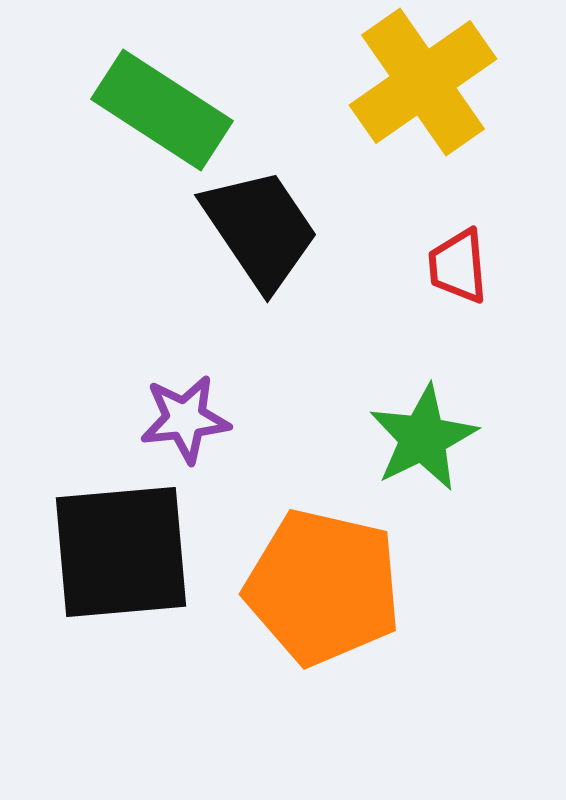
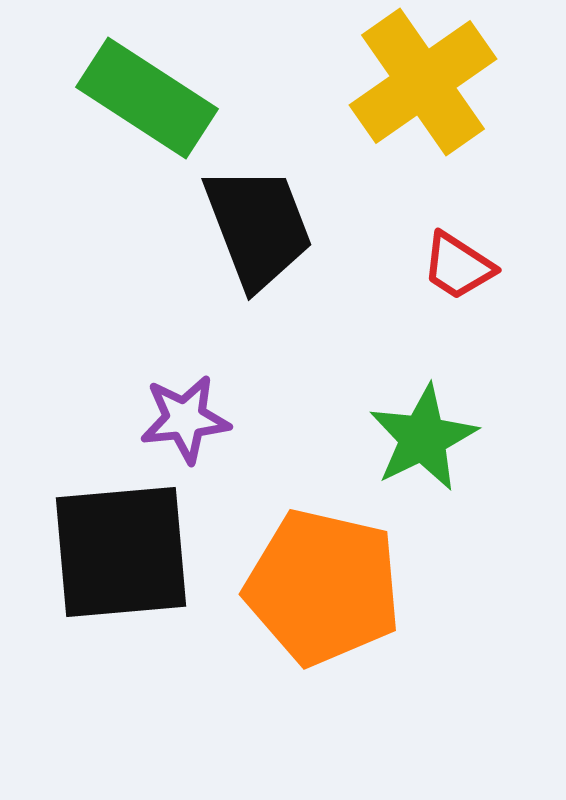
green rectangle: moved 15 px left, 12 px up
black trapezoid: moved 2 px left, 2 px up; rotated 13 degrees clockwise
red trapezoid: rotated 52 degrees counterclockwise
